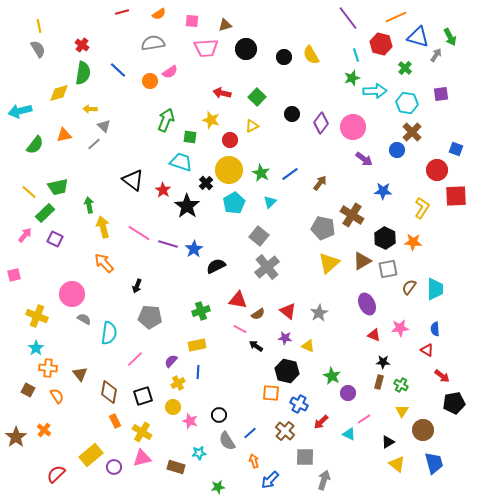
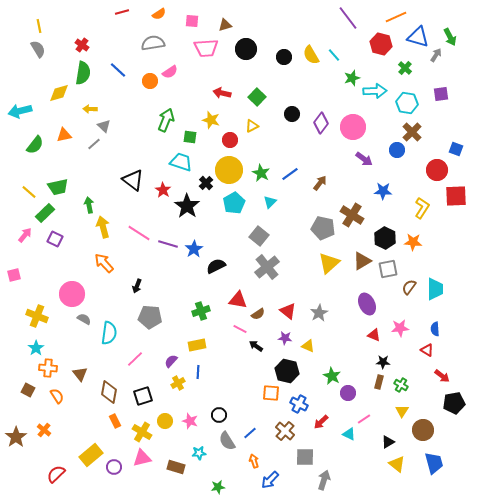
cyan line at (356, 55): moved 22 px left; rotated 24 degrees counterclockwise
yellow circle at (173, 407): moved 8 px left, 14 px down
